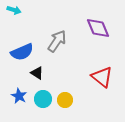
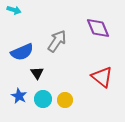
black triangle: rotated 24 degrees clockwise
